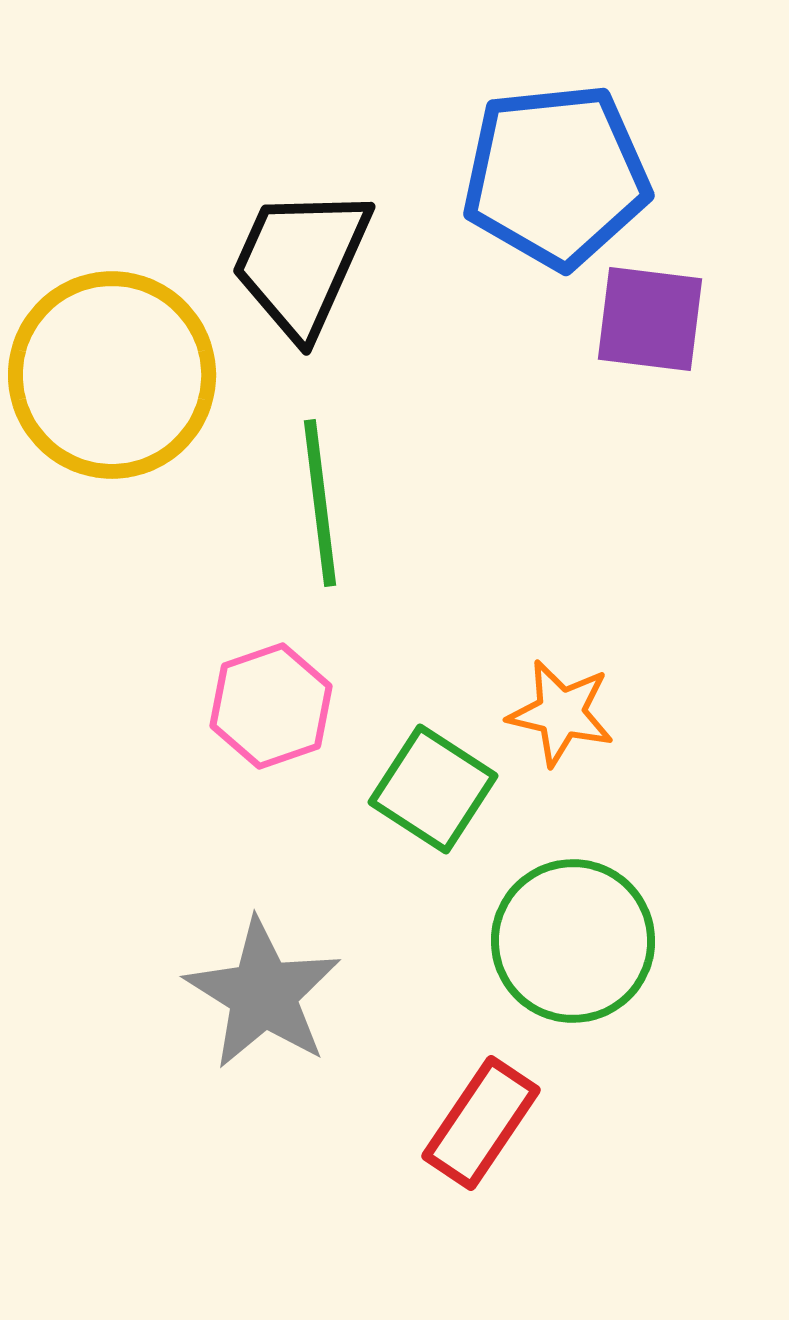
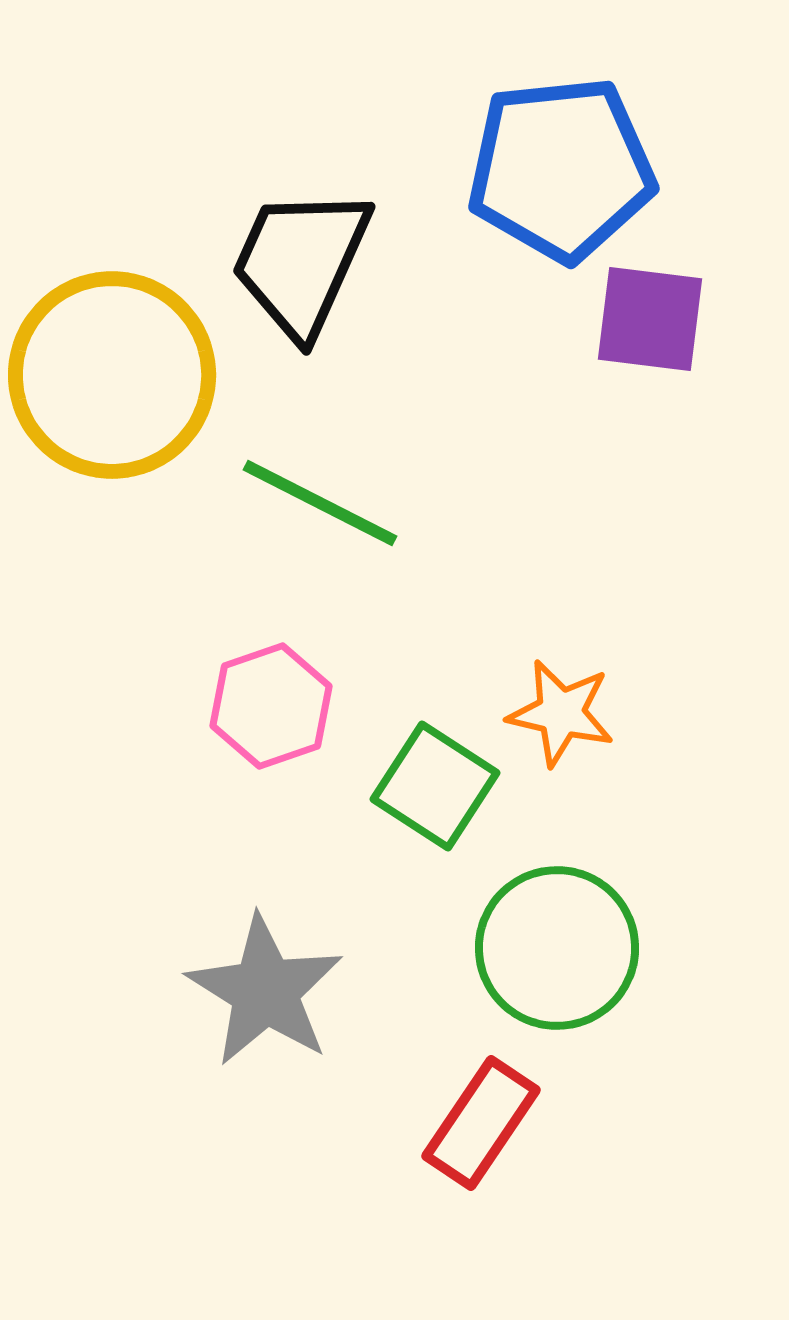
blue pentagon: moved 5 px right, 7 px up
green line: rotated 56 degrees counterclockwise
green square: moved 2 px right, 3 px up
green circle: moved 16 px left, 7 px down
gray star: moved 2 px right, 3 px up
